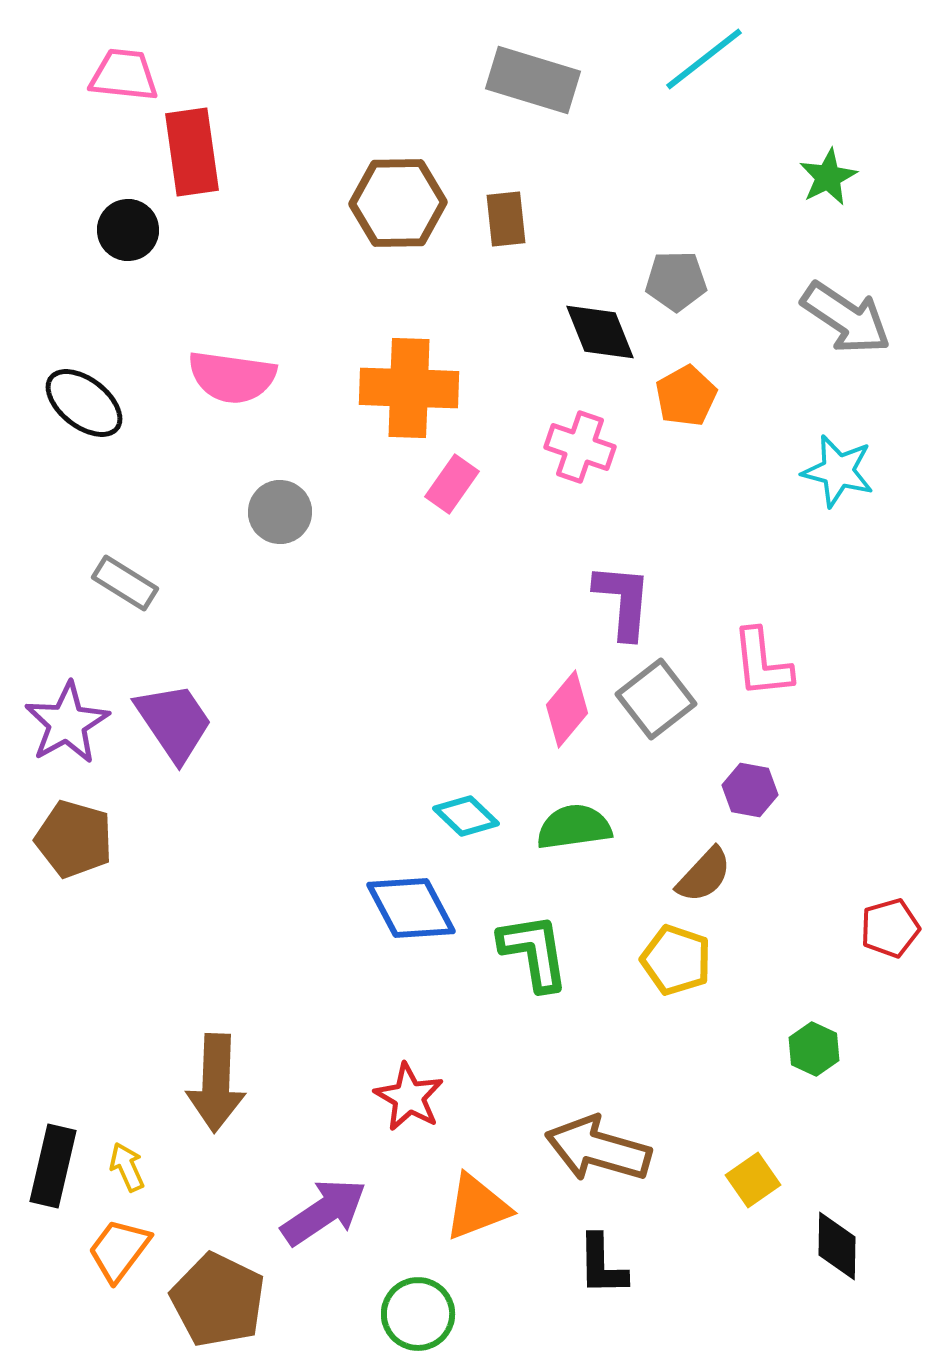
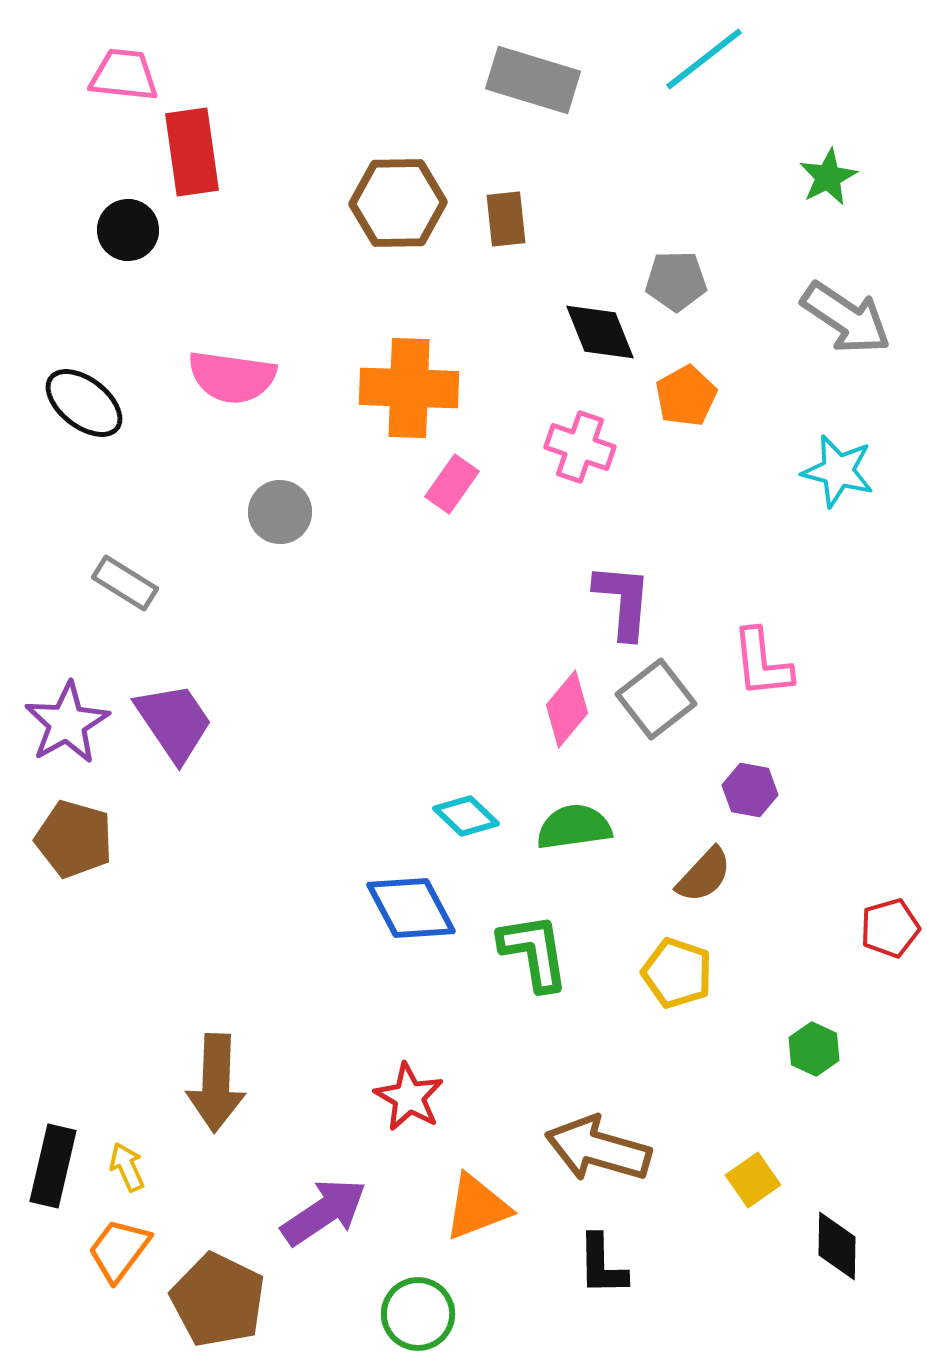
yellow pentagon at (676, 960): moved 1 px right, 13 px down
